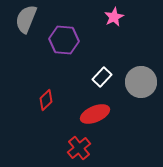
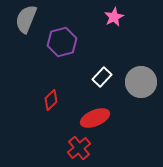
purple hexagon: moved 2 px left, 2 px down; rotated 20 degrees counterclockwise
red diamond: moved 5 px right
red ellipse: moved 4 px down
